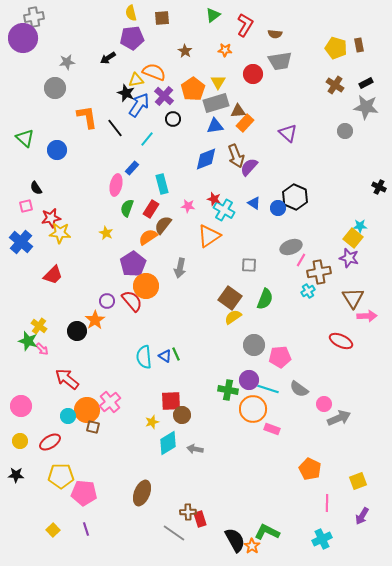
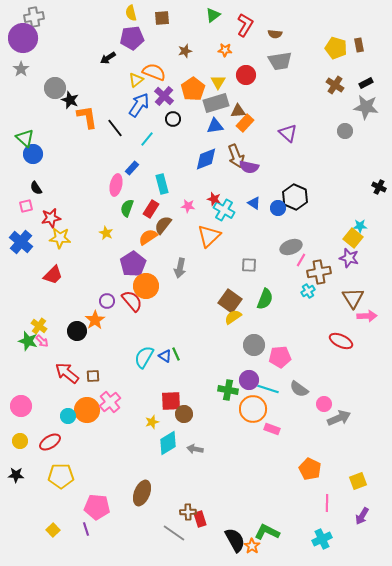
brown star at (185, 51): rotated 24 degrees clockwise
gray star at (67, 62): moved 46 px left, 7 px down; rotated 28 degrees counterclockwise
red circle at (253, 74): moved 7 px left, 1 px down
yellow triangle at (136, 80): rotated 28 degrees counterclockwise
black star at (126, 93): moved 56 px left, 7 px down
blue circle at (57, 150): moved 24 px left, 4 px down
purple semicircle at (249, 167): rotated 120 degrees counterclockwise
yellow star at (60, 233): moved 5 px down
orange triangle at (209, 236): rotated 10 degrees counterclockwise
brown square at (230, 298): moved 3 px down
pink arrow at (42, 349): moved 8 px up
cyan semicircle at (144, 357): rotated 35 degrees clockwise
red arrow at (67, 379): moved 6 px up
brown circle at (182, 415): moved 2 px right, 1 px up
brown square at (93, 427): moved 51 px up; rotated 16 degrees counterclockwise
pink pentagon at (84, 493): moved 13 px right, 14 px down
